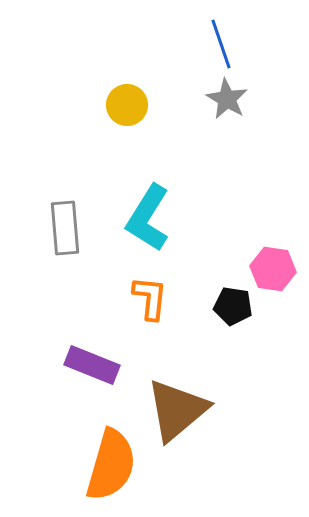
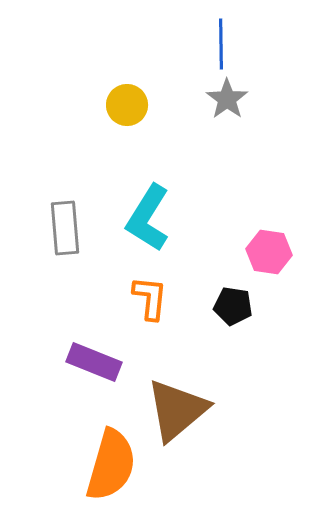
blue line: rotated 18 degrees clockwise
gray star: rotated 6 degrees clockwise
pink hexagon: moved 4 px left, 17 px up
purple rectangle: moved 2 px right, 3 px up
